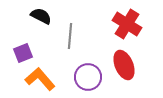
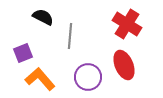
black semicircle: moved 2 px right, 1 px down
